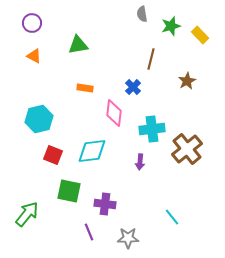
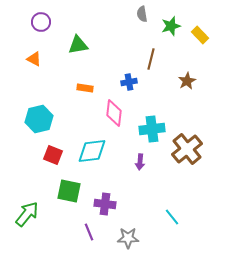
purple circle: moved 9 px right, 1 px up
orange triangle: moved 3 px down
blue cross: moved 4 px left, 5 px up; rotated 35 degrees clockwise
